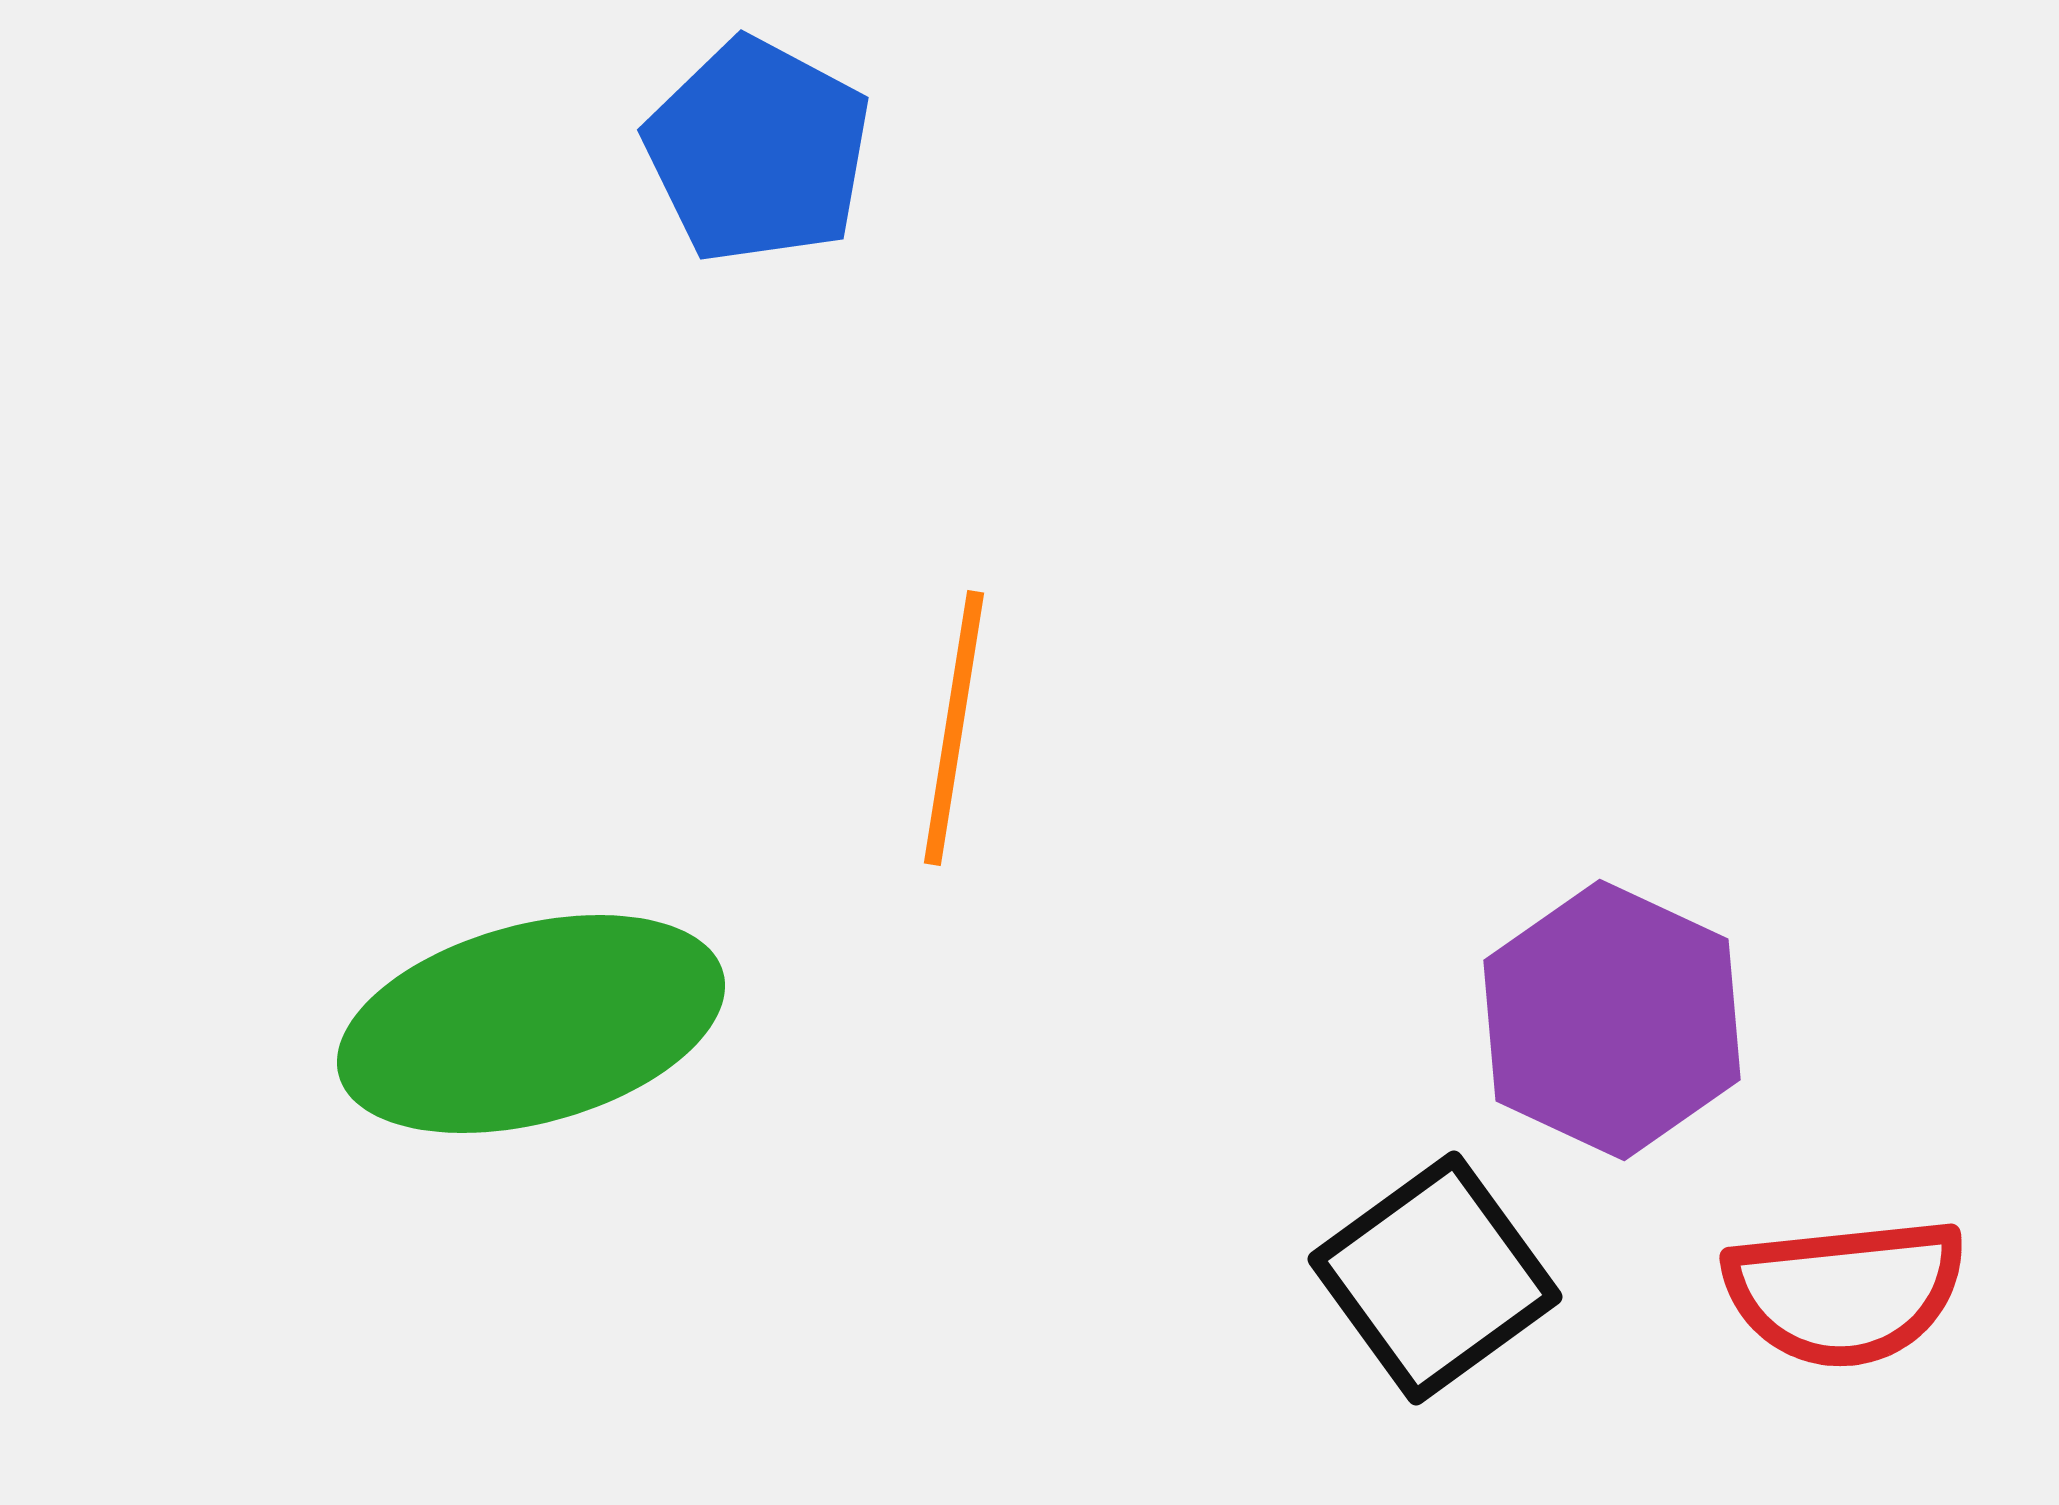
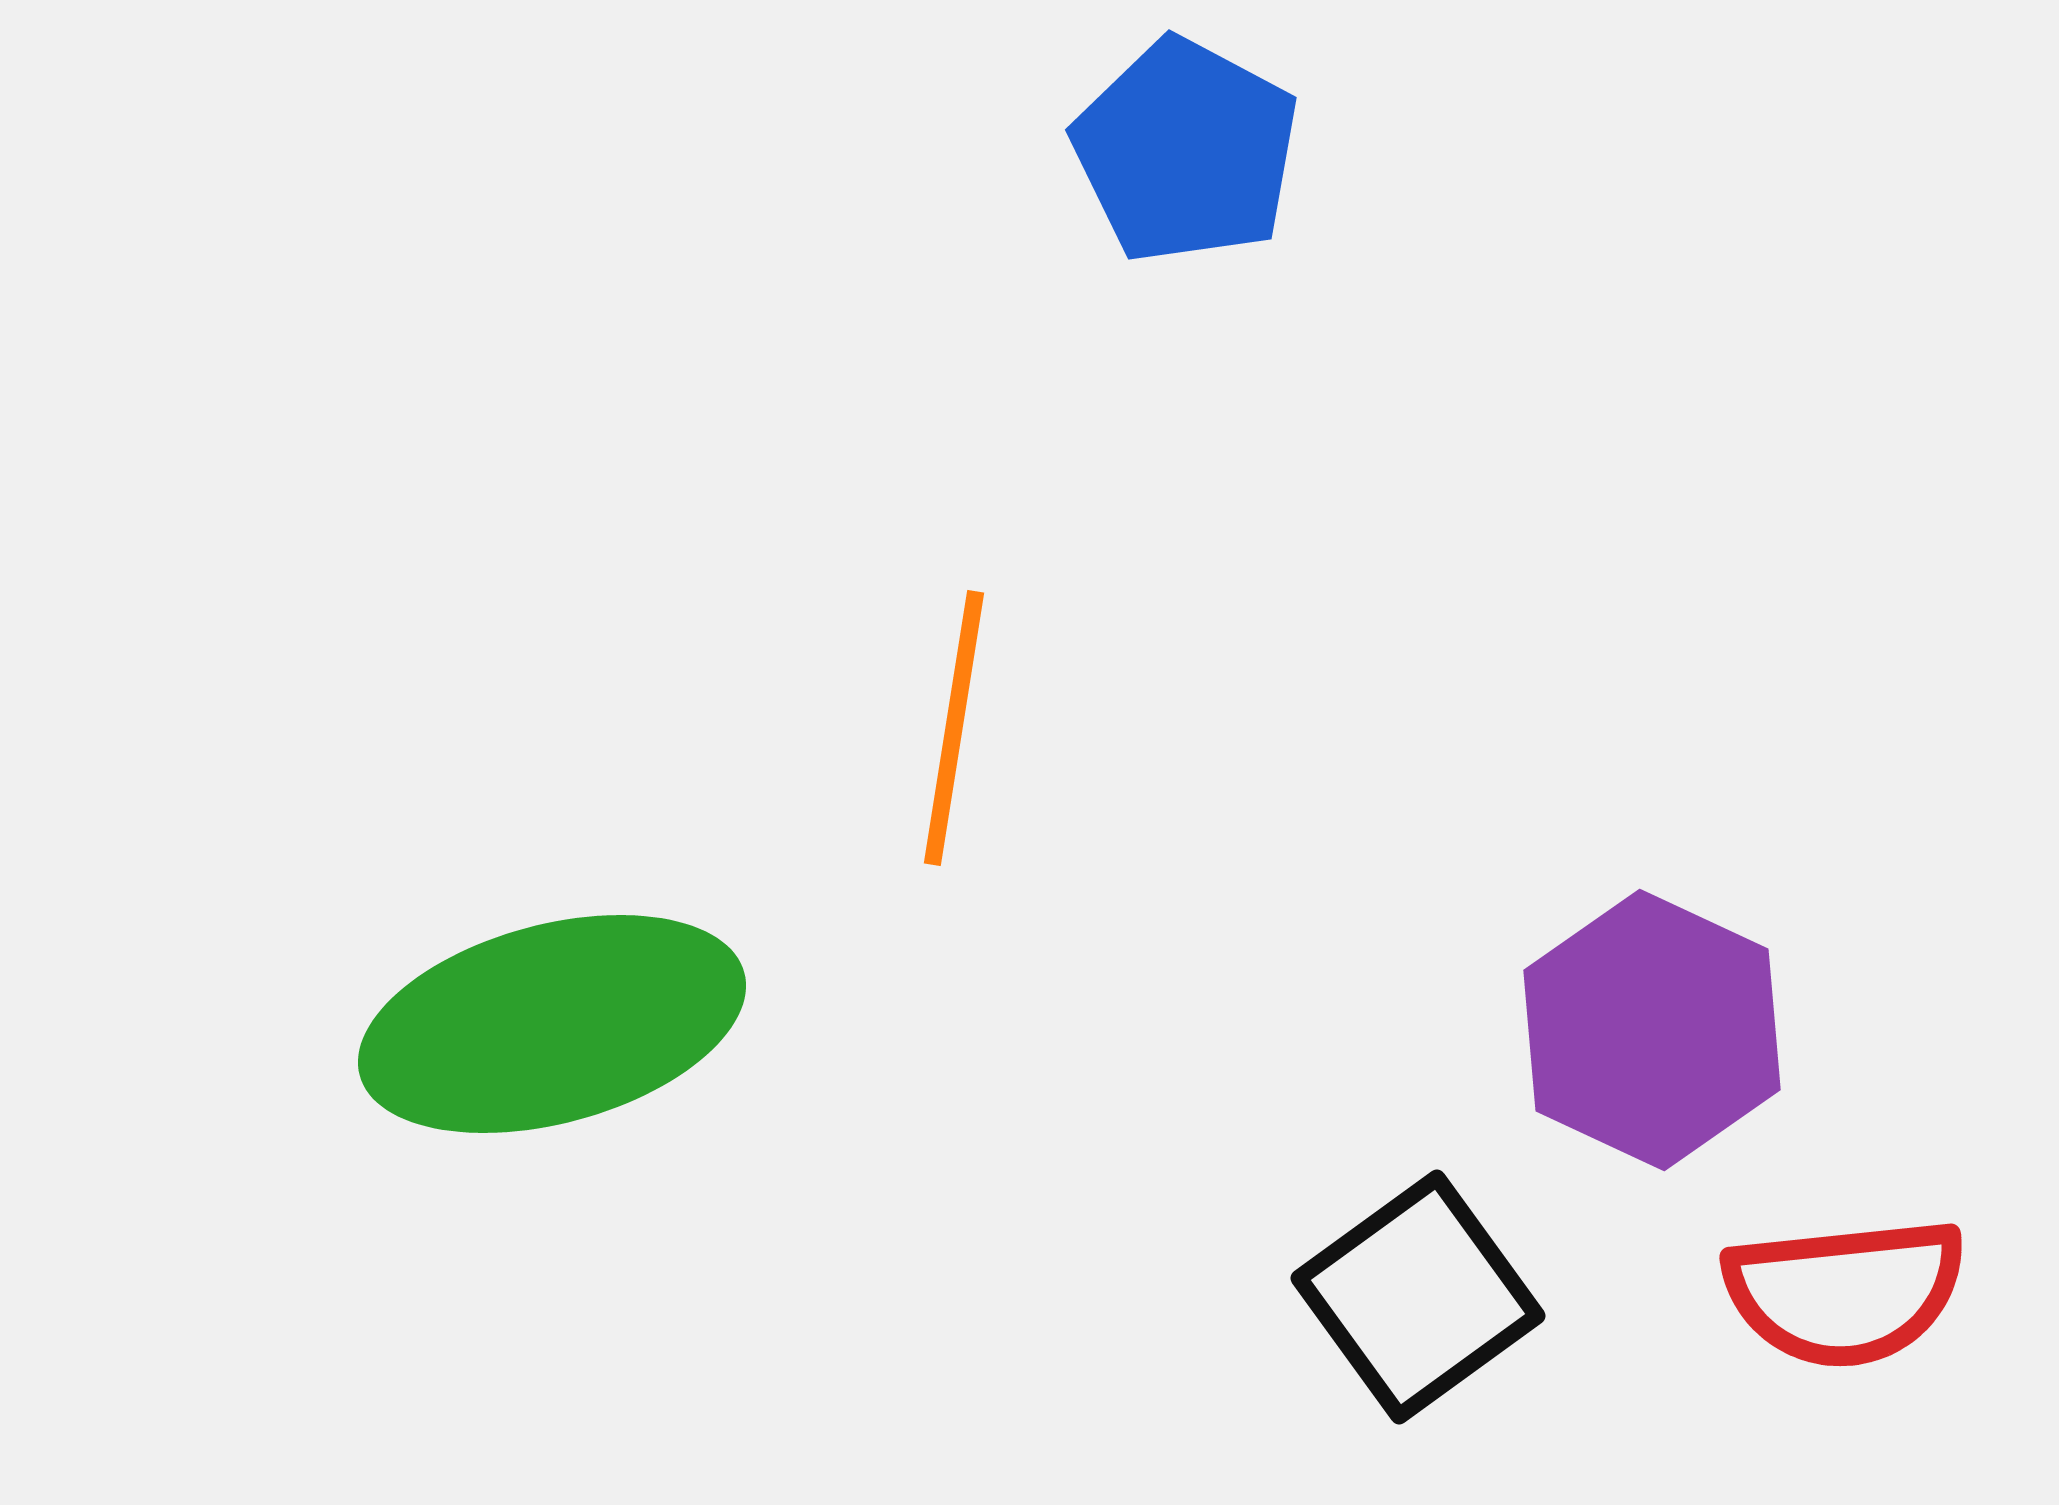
blue pentagon: moved 428 px right
purple hexagon: moved 40 px right, 10 px down
green ellipse: moved 21 px right
black square: moved 17 px left, 19 px down
